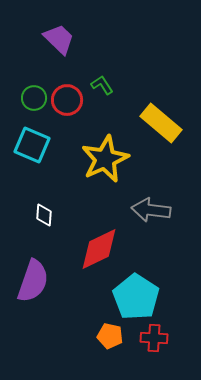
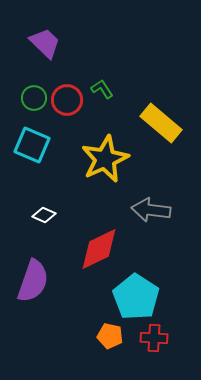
purple trapezoid: moved 14 px left, 4 px down
green L-shape: moved 4 px down
white diamond: rotated 70 degrees counterclockwise
